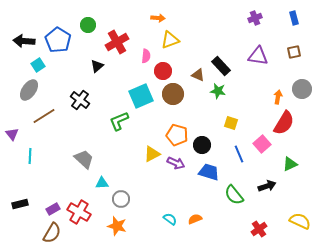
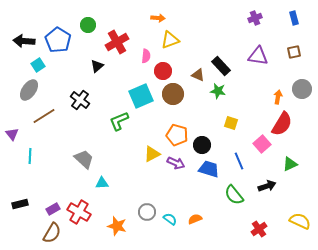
red semicircle at (284, 123): moved 2 px left, 1 px down
blue line at (239, 154): moved 7 px down
blue trapezoid at (209, 172): moved 3 px up
gray circle at (121, 199): moved 26 px right, 13 px down
